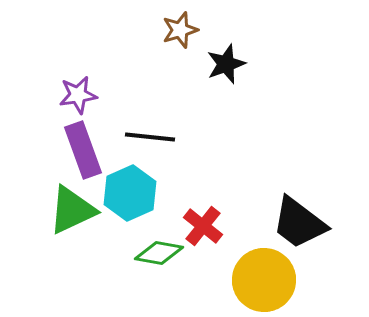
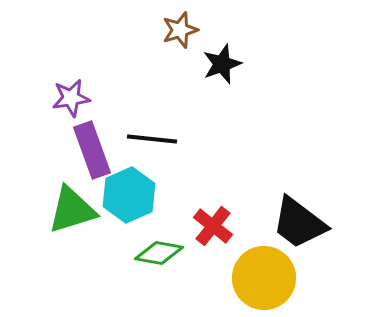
black star: moved 4 px left
purple star: moved 7 px left, 3 px down
black line: moved 2 px right, 2 px down
purple rectangle: moved 9 px right
cyan hexagon: moved 1 px left, 2 px down
green triangle: rotated 8 degrees clockwise
red cross: moved 10 px right
yellow circle: moved 2 px up
